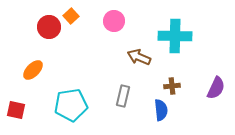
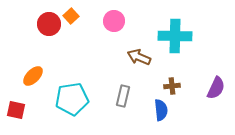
red circle: moved 3 px up
orange ellipse: moved 6 px down
cyan pentagon: moved 1 px right, 6 px up
